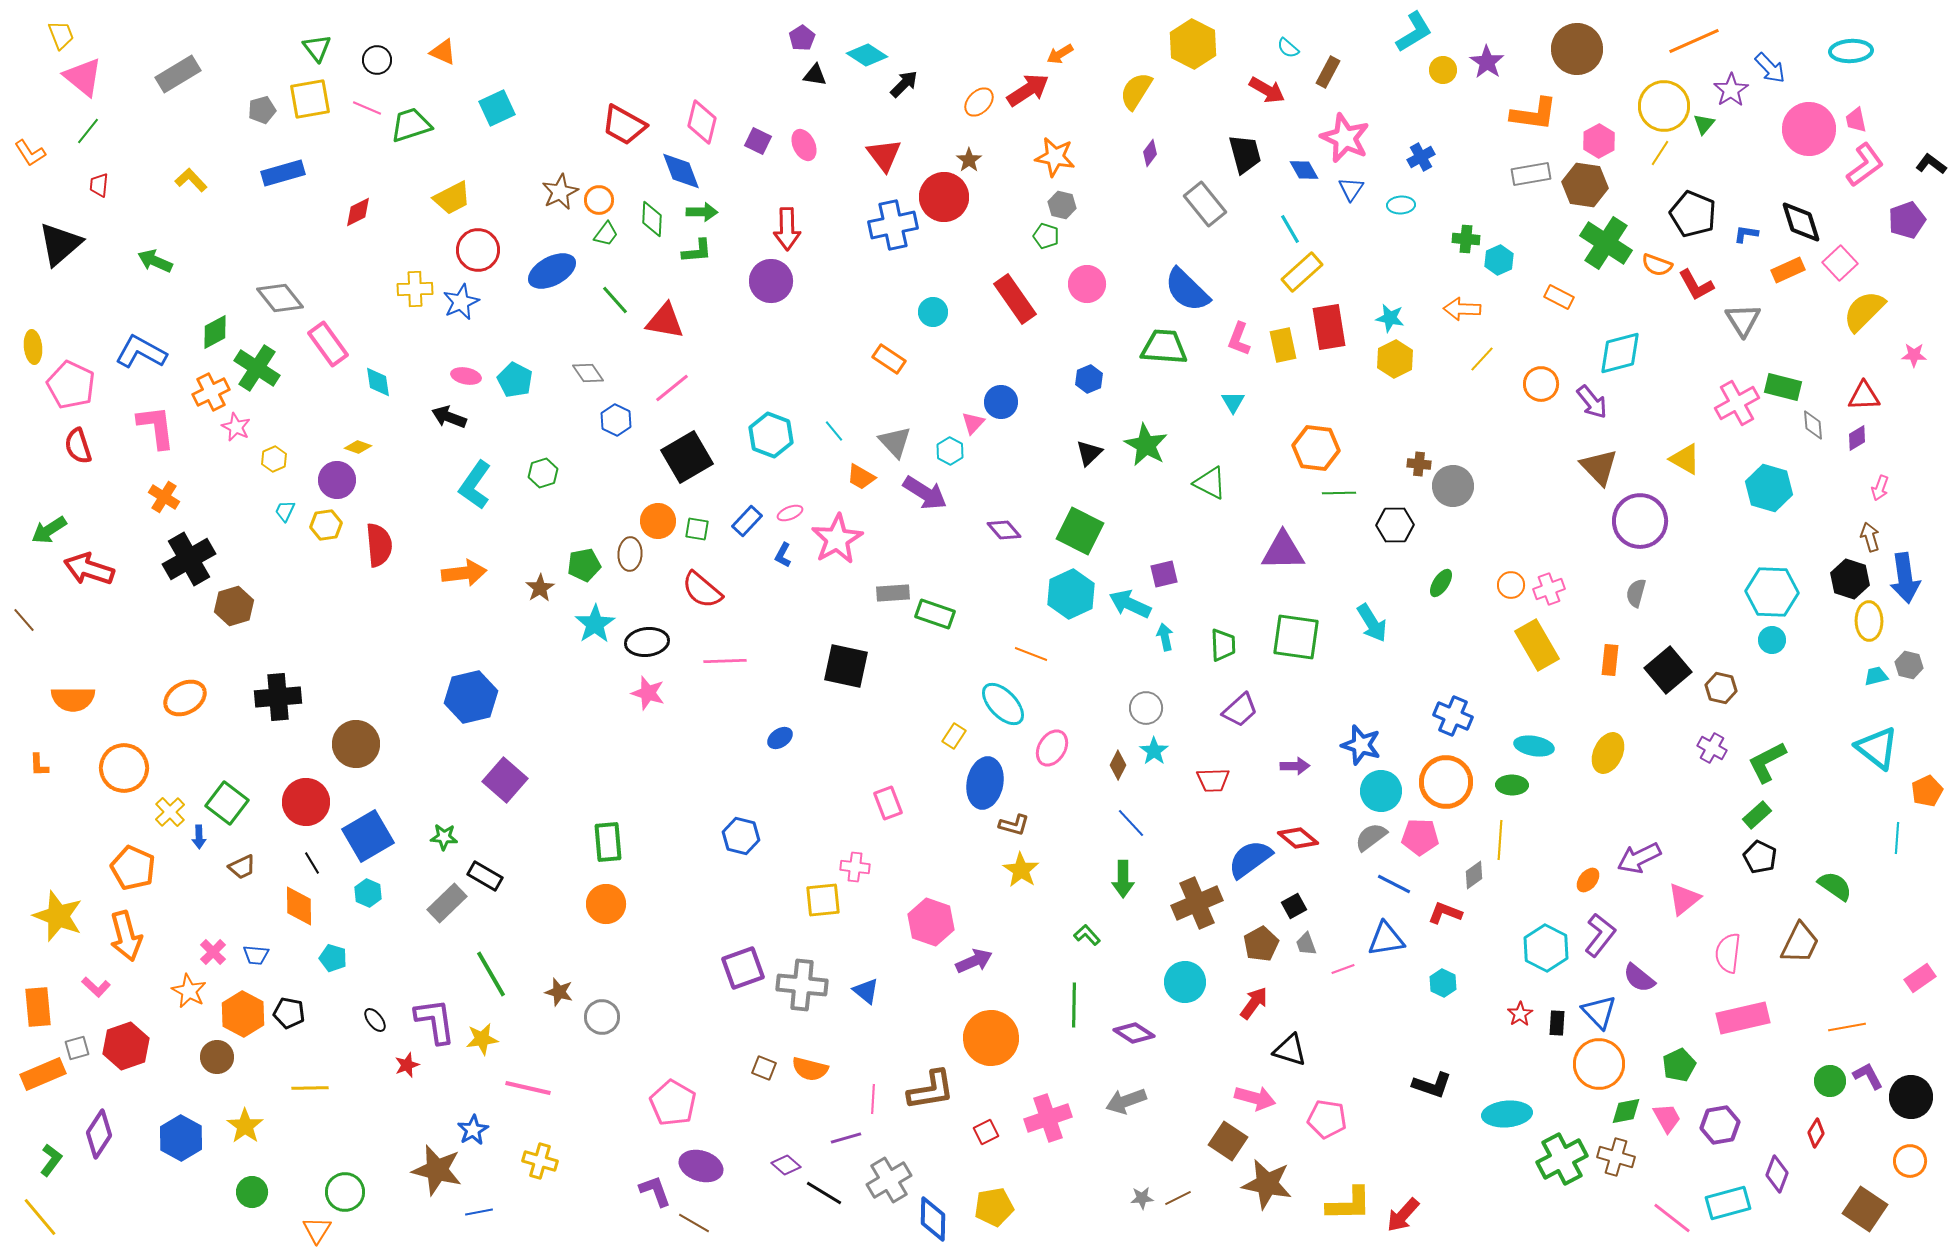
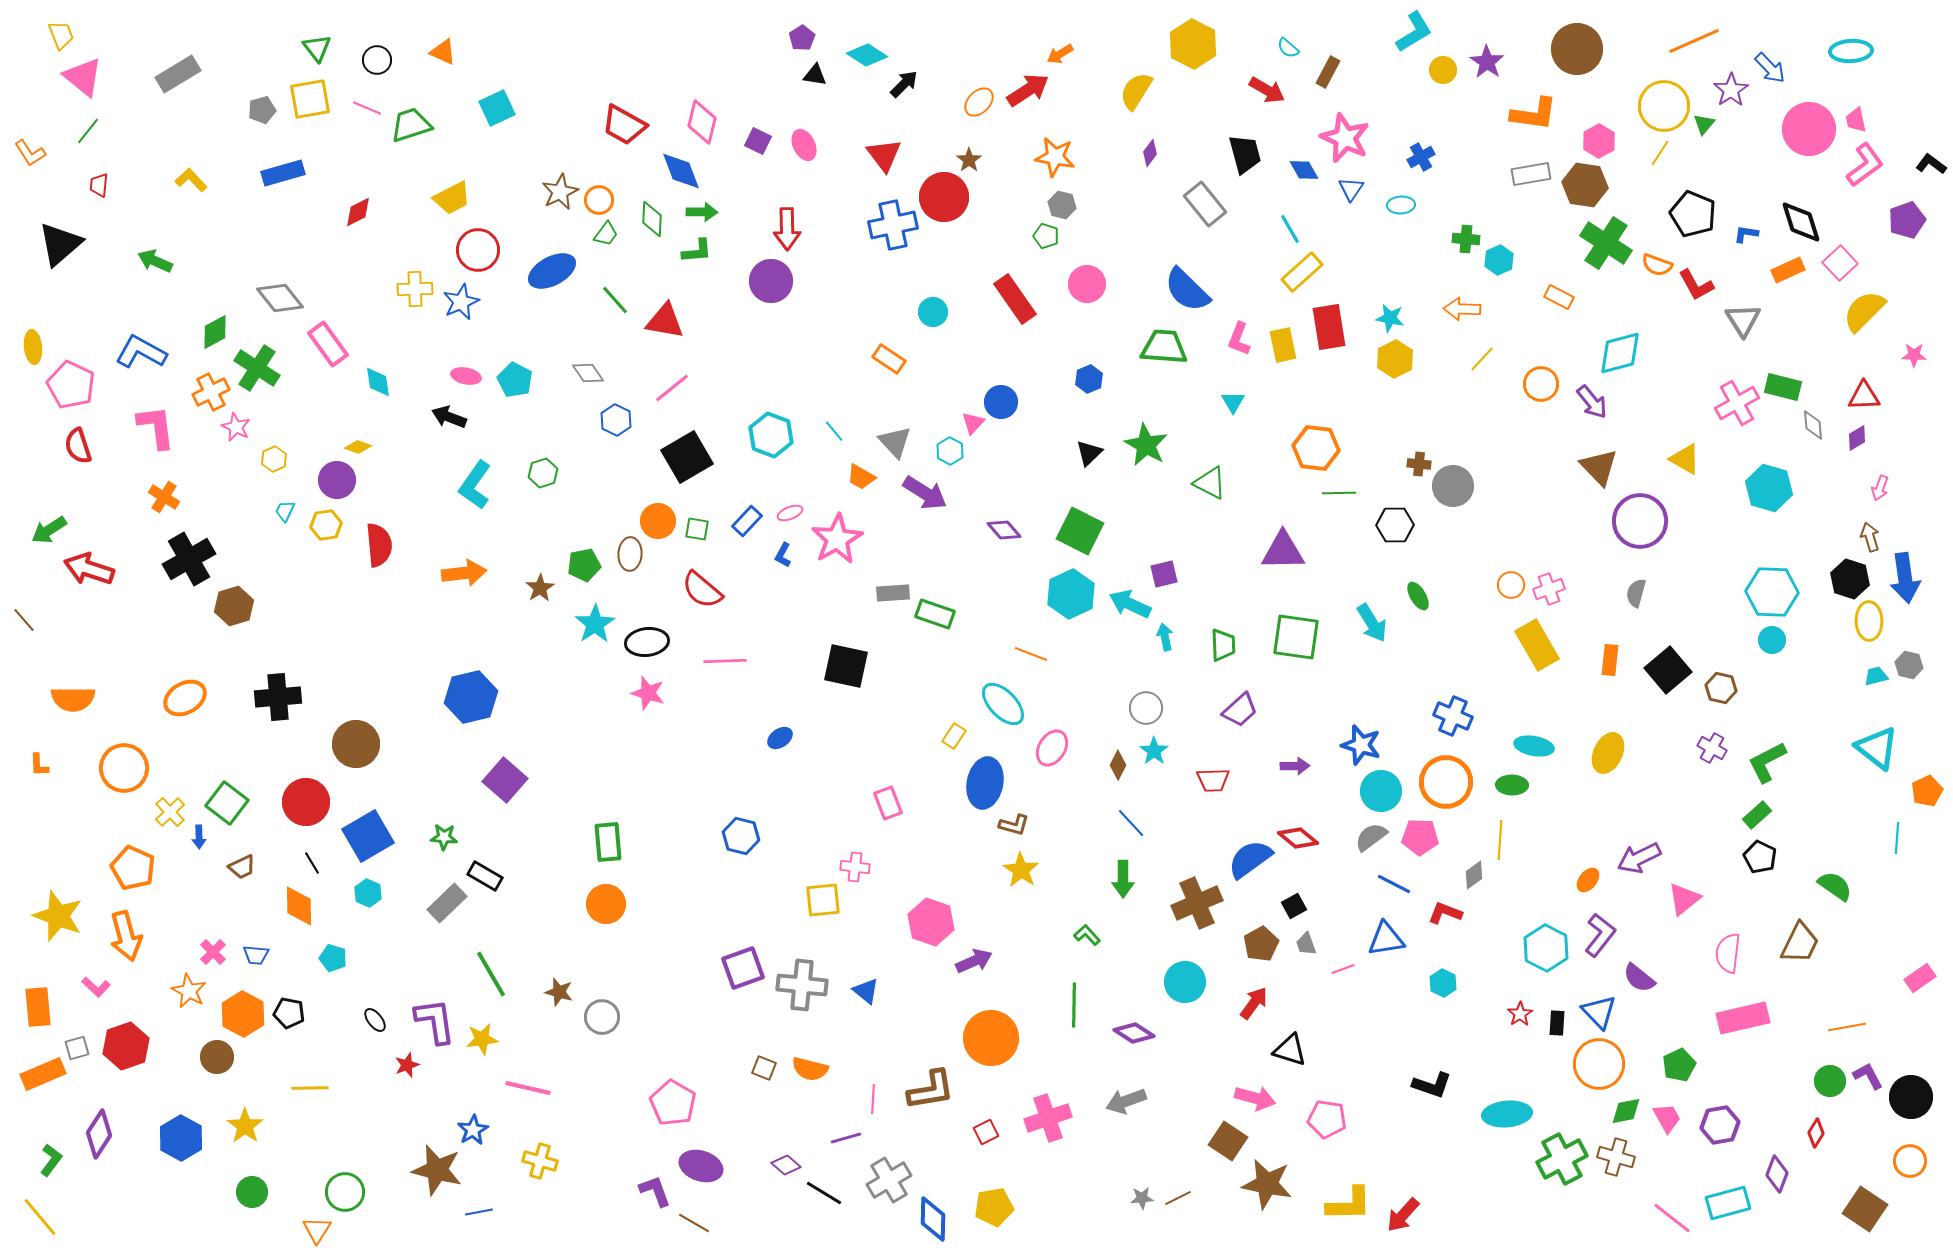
green ellipse at (1441, 583): moved 23 px left, 13 px down; rotated 64 degrees counterclockwise
